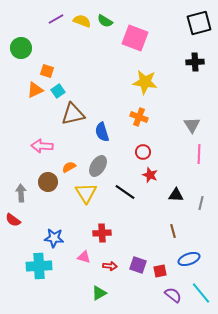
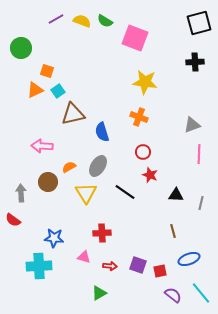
gray triangle: rotated 42 degrees clockwise
